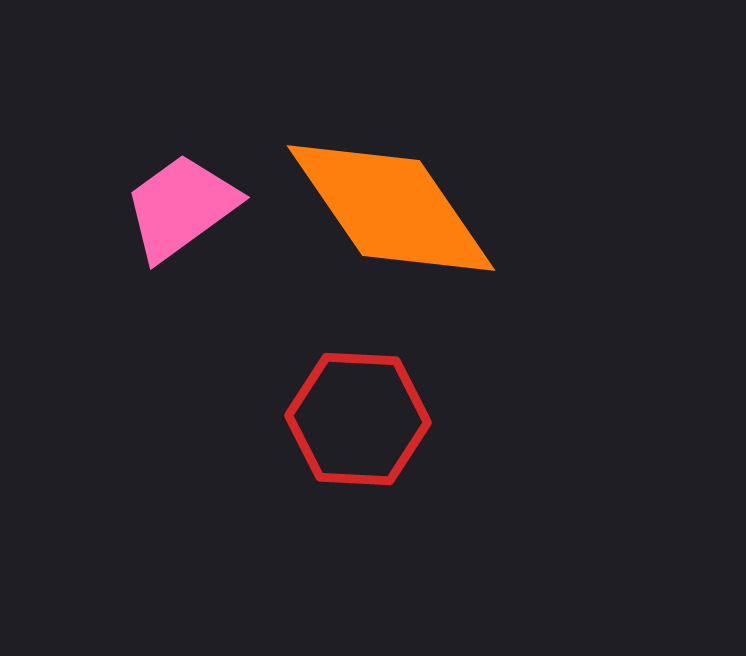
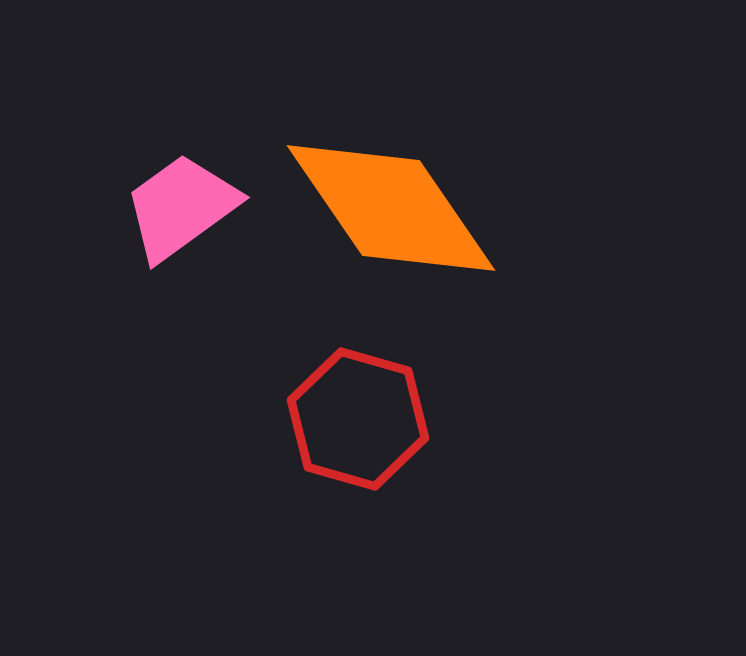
red hexagon: rotated 13 degrees clockwise
